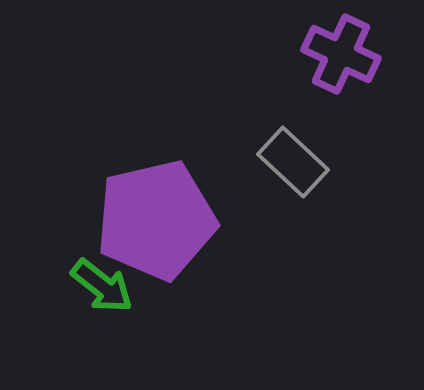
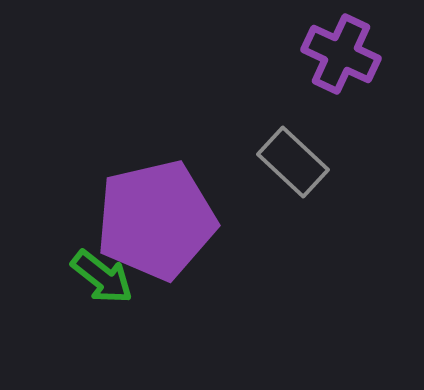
green arrow: moved 9 px up
